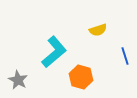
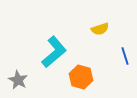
yellow semicircle: moved 2 px right, 1 px up
